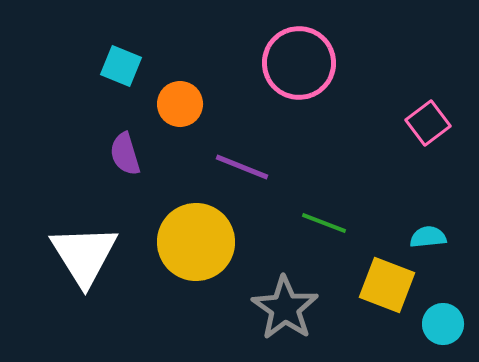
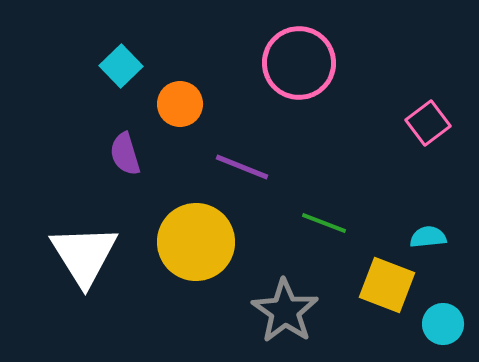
cyan square: rotated 24 degrees clockwise
gray star: moved 3 px down
